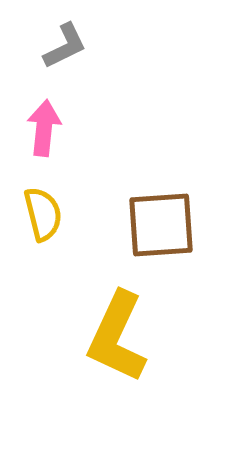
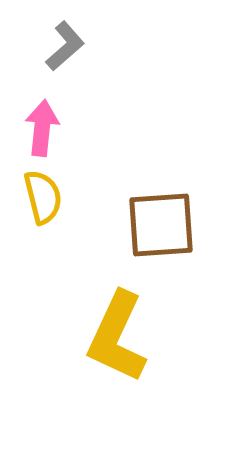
gray L-shape: rotated 15 degrees counterclockwise
pink arrow: moved 2 px left
yellow semicircle: moved 17 px up
